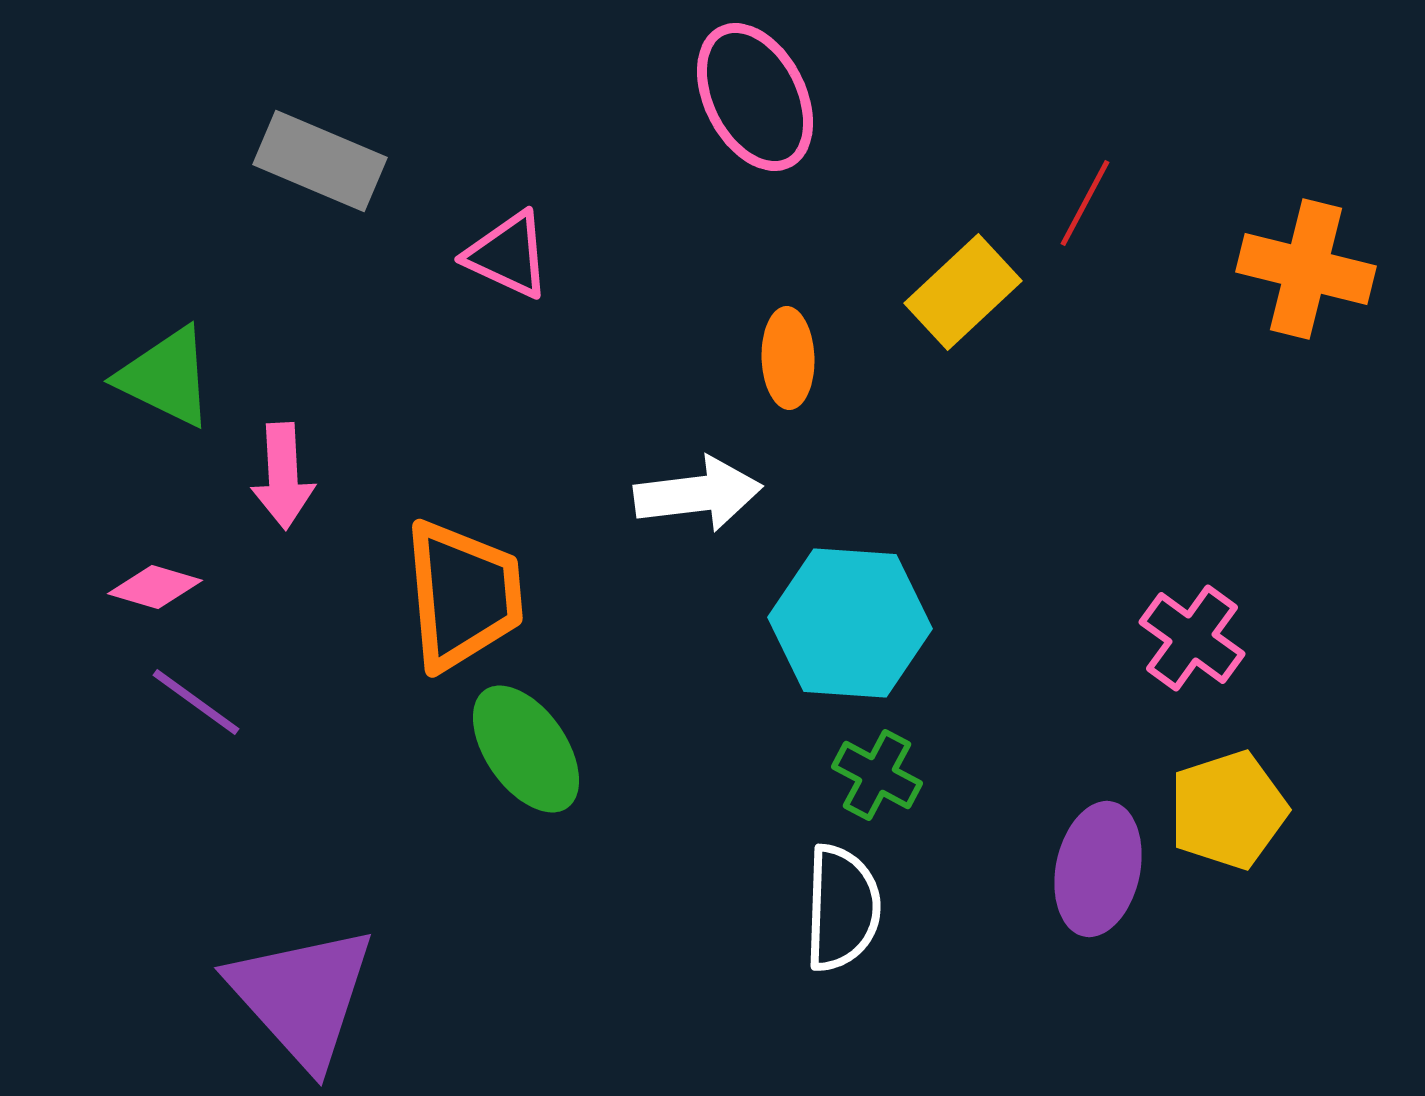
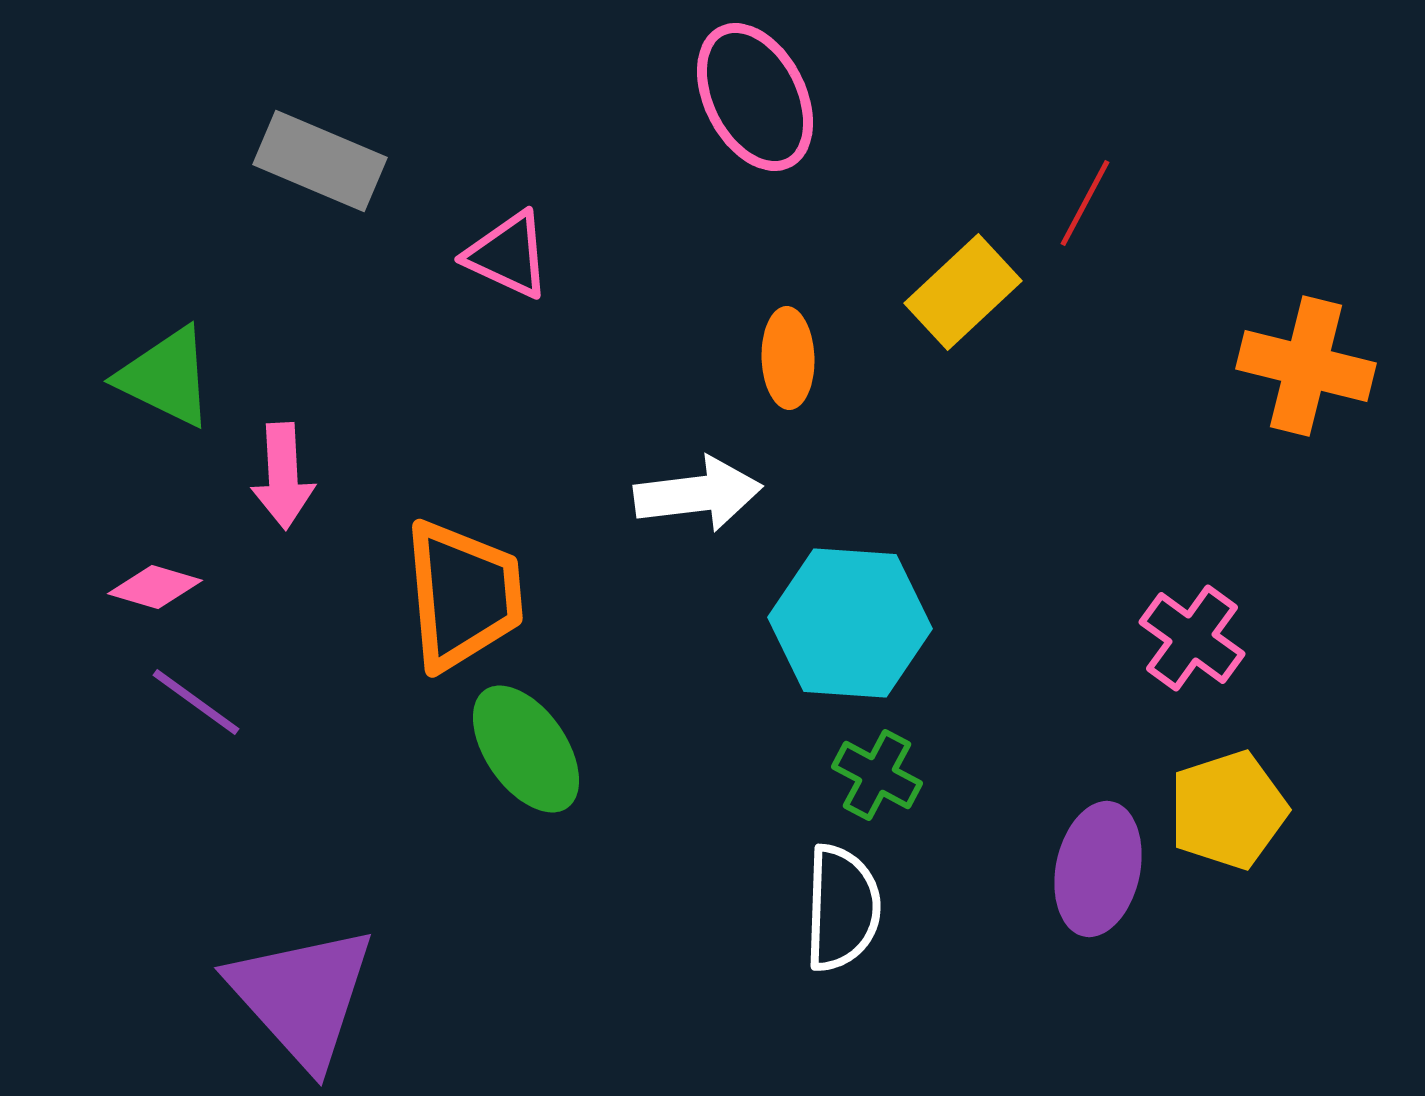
orange cross: moved 97 px down
